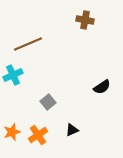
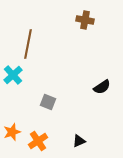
brown line: rotated 56 degrees counterclockwise
cyan cross: rotated 18 degrees counterclockwise
gray square: rotated 28 degrees counterclockwise
black triangle: moved 7 px right, 11 px down
orange cross: moved 6 px down
